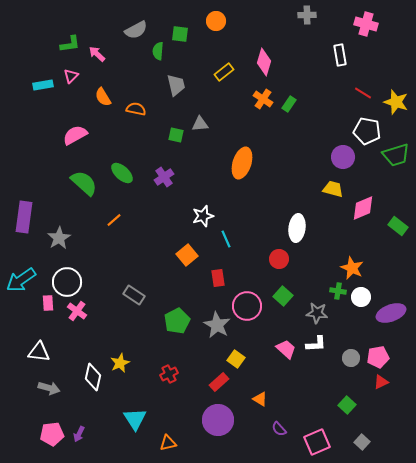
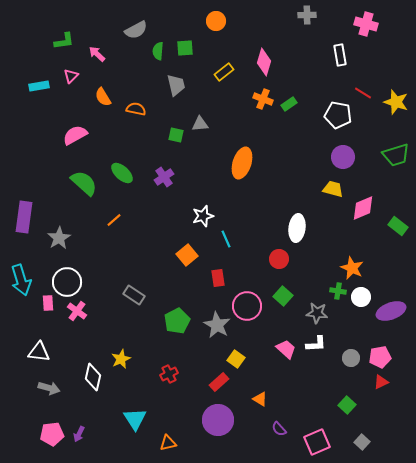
green square at (180, 34): moved 5 px right, 14 px down; rotated 12 degrees counterclockwise
green L-shape at (70, 44): moved 6 px left, 3 px up
cyan rectangle at (43, 85): moved 4 px left, 1 px down
orange cross at (263, 99): rotated 12 degrees counterclockwise
green rectangle at (289, 104): rotated 21 degrees clockwise
white pentagon at (367, 131): moved 29 px left, 16 px up
cyan arrow at (21, 280): rotated 72 degrees counterclockwise
purple ellipse at (391, 313): moved 2 px up
pink pentagon at (378, 357): moved 2 px right
yellow star at (120, 363): moved 1 px right, 4 px up
